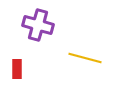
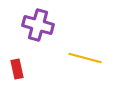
red rectangle: rotated 12 degrees counterclockwise
